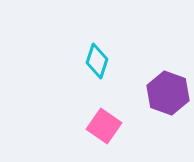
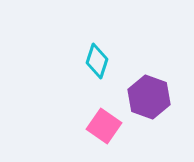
purple hexagon: moved 19 px left, 4 px down
